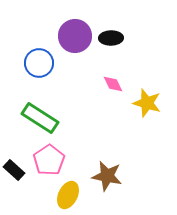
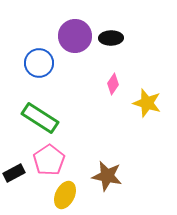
pink diamond: rotated 60 degrees clockwise
black rectangle: moved 3 px down; rotated 70 degrees counterclockwise
yellow ellipse: moved 3 px left
